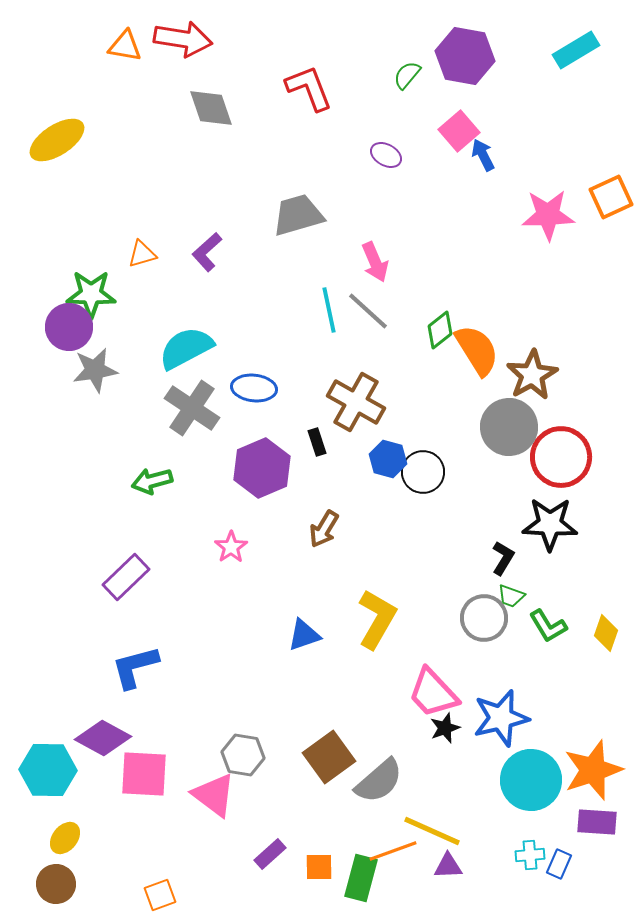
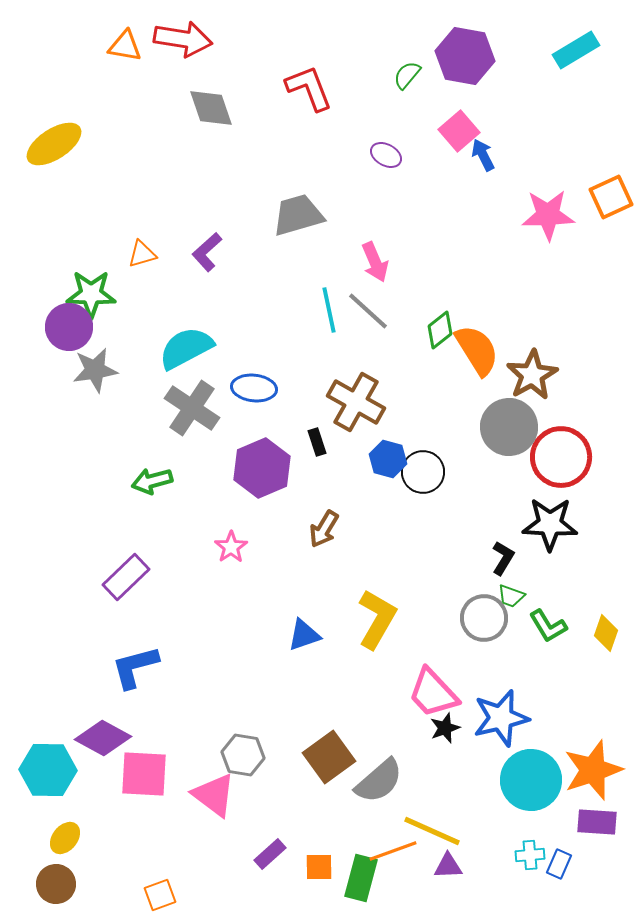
yellow ellipse at (57, 140): moved 3 px left, 4 px down
